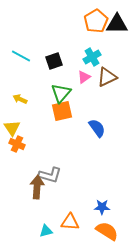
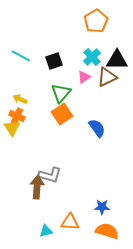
black triangle: moved 36 px down
cyan cross: rotated 12 degrees counterclockwise
orange square: moved 3 px down; rotated 20 degrees counterclockwise
orange cross: moved 28 px up
orange semicircle: rotated 15 degrees counterclockwise
